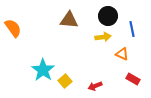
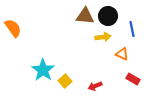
brown triangle: moved 16 px right, 4 px up
